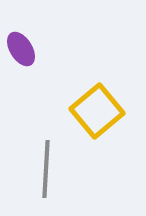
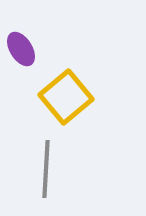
yellow square: moved 31 px left, 14 px up
